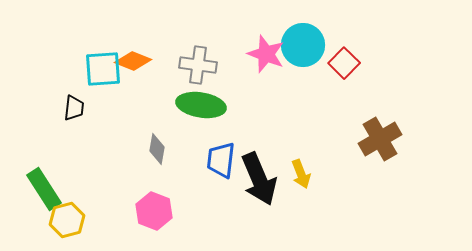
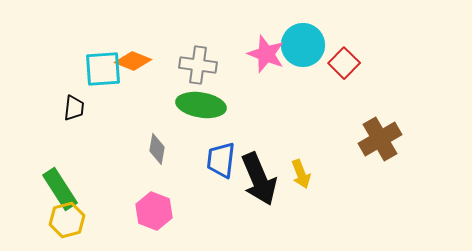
green rectangle: moved 16 px right
